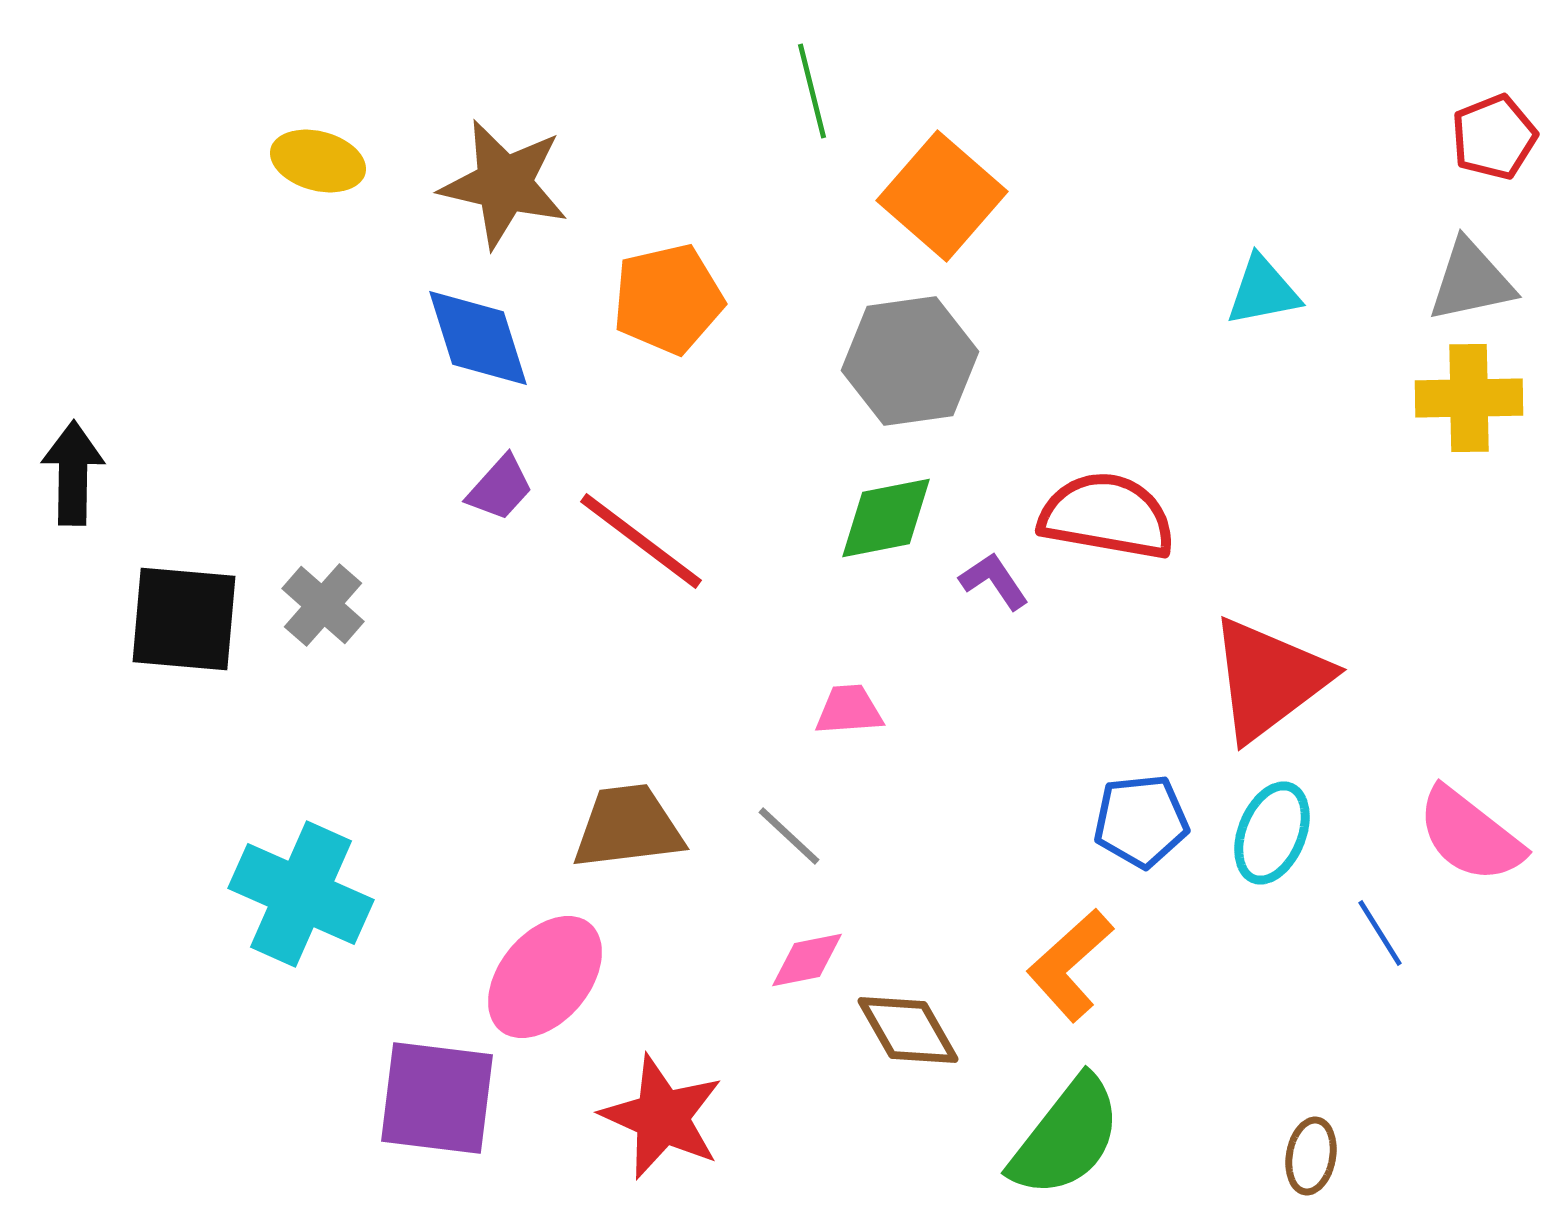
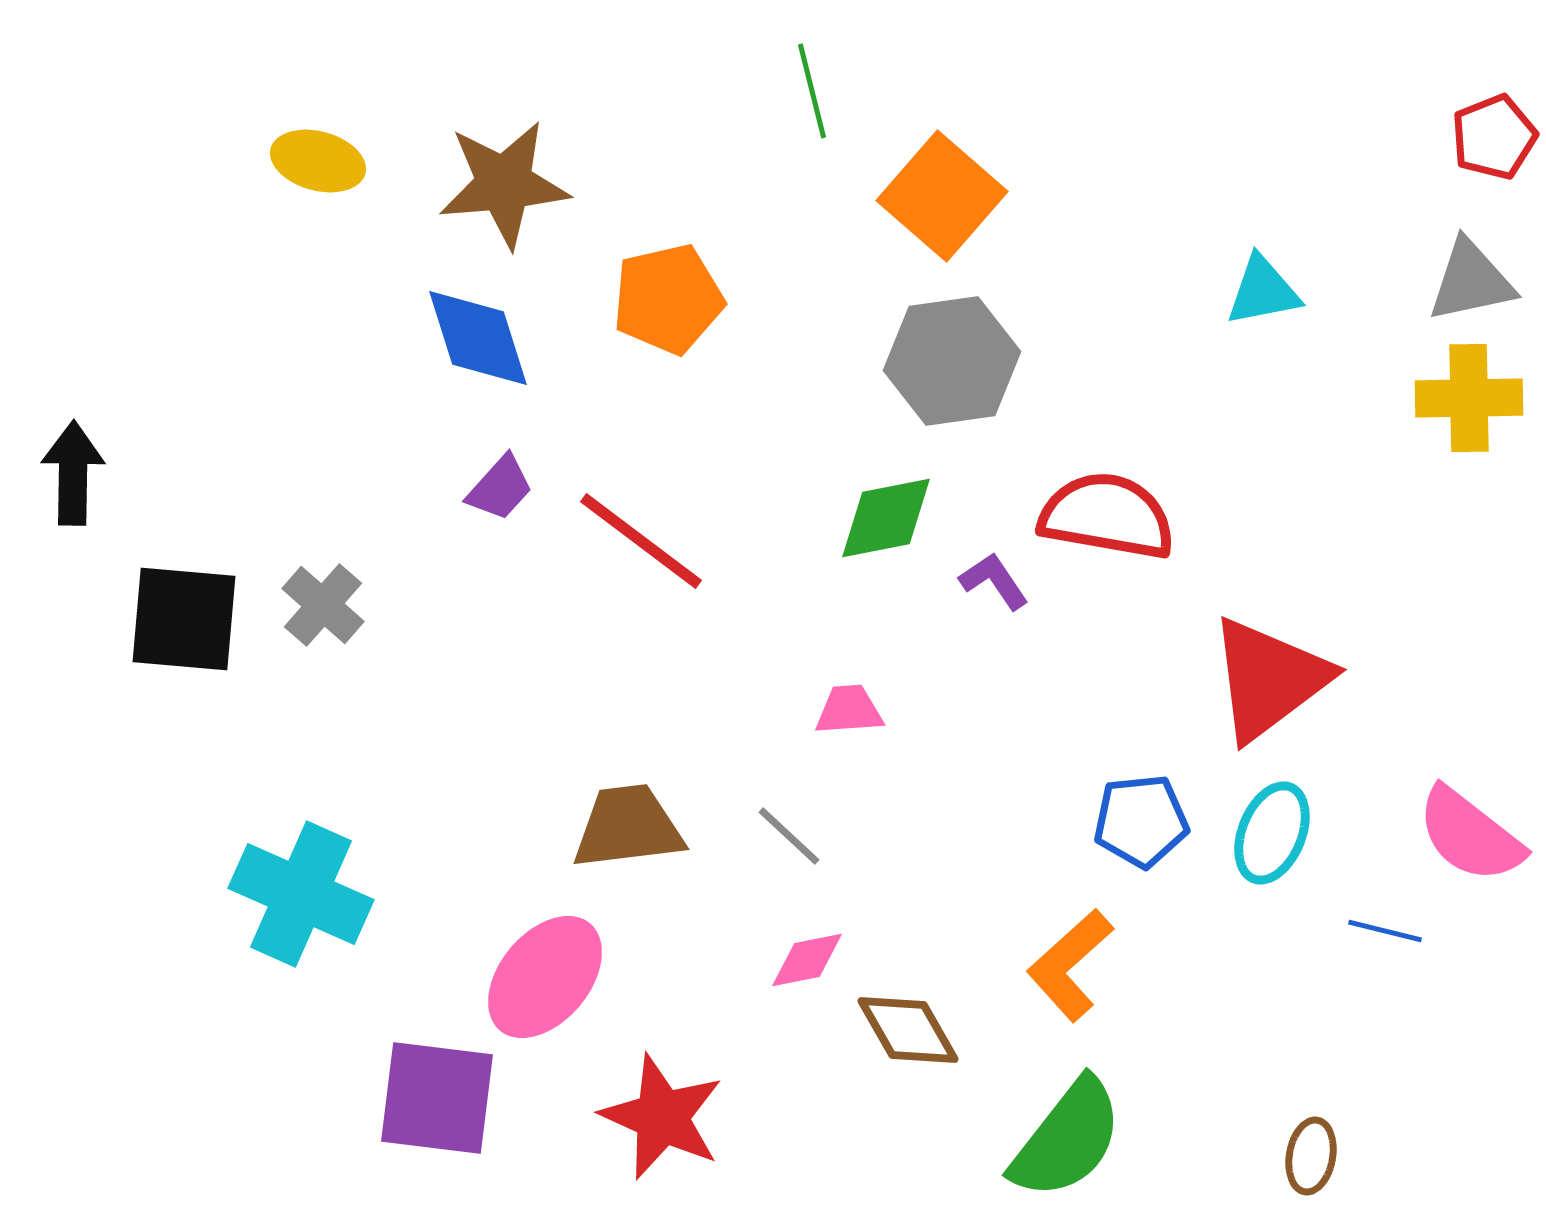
brown star: rotated 18 degrees counterclockwise
gray hexagon: moved 42 px right
blue line: moved 5 px right, 2 px up; rotated 44 degrees counterclockwise
green semicircle: moved 1 px right, 2 px down
